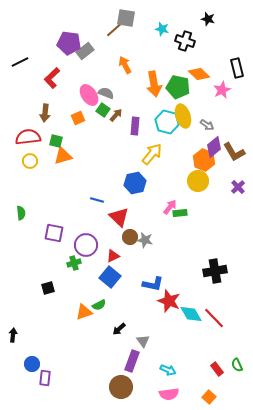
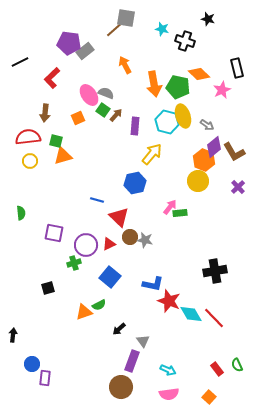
red triangle at (113, 256): moved 4 px left, 12 px up
